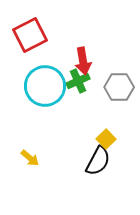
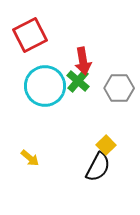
green cross: rotated 25 degrees counterclockwise
gray hexagon: moved 1 px down
yellow square: moved 6 px down
black semicircle: moved 6 px down
